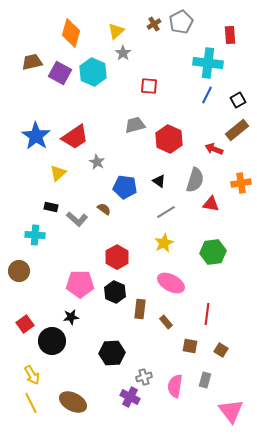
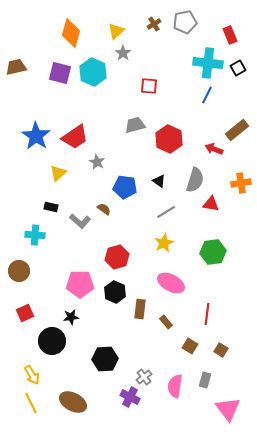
gray pentagon at (181, 22): moved 4 px right; rotated 15 degrees clockwise
red rectangle at (230, 35): rotated 18 degrees counterclockwise
brown trapezoid at (32, 62): moved 16 px left, 5 px down
purple square at (60, 73): rotated 15 degrees counterclockwise
black square at (238, 100): moved 32 px up
gray L-shape at (77, 219): moved 3 px right, 2 px down
red hexagon at (117, 257): rotated 15 degrees clockwise
red square at (25, 324): moved 11 px up; rotated 12 degrees clockwise
brown square at (190, 346): rotated 21 degrees clockwise
black hexagon at (112, 353): moved 7 px left, 6 px down
gray cross at (144, 377): rotated 21 degrees counterclockwise
pink triangle at (231, 411): moved 3 px left, 2 px up
